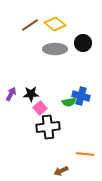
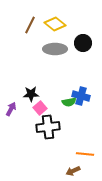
brown line: rotated 30 degrees counterclockwise
purple arrow: moved 15 px down
brown arrow: moved 12 px right
